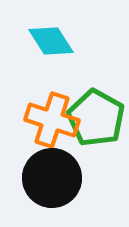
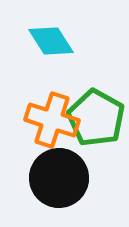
black circle: moved 7 px right
